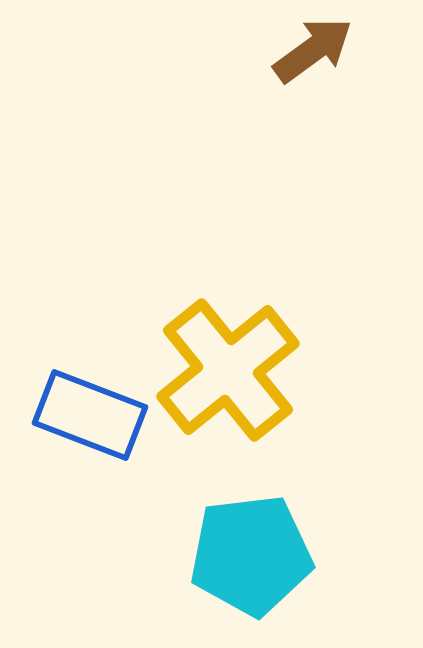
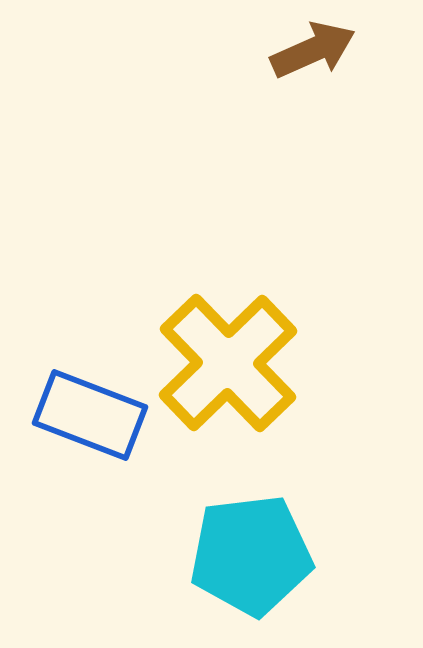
brown arrow: rotated 12 degrees clockwise
yellow cross: moved 7 px up; rotated 5 degrees counterclockwise
